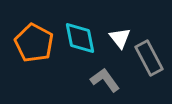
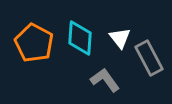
cyan diamond: rotated 15 degrees clockwise
